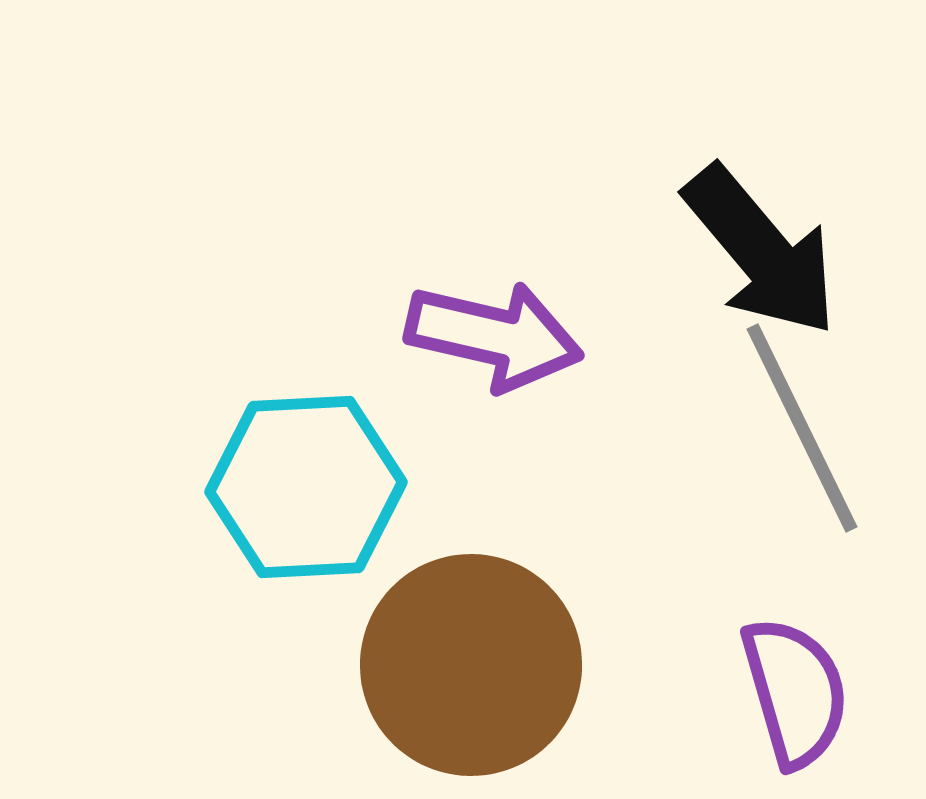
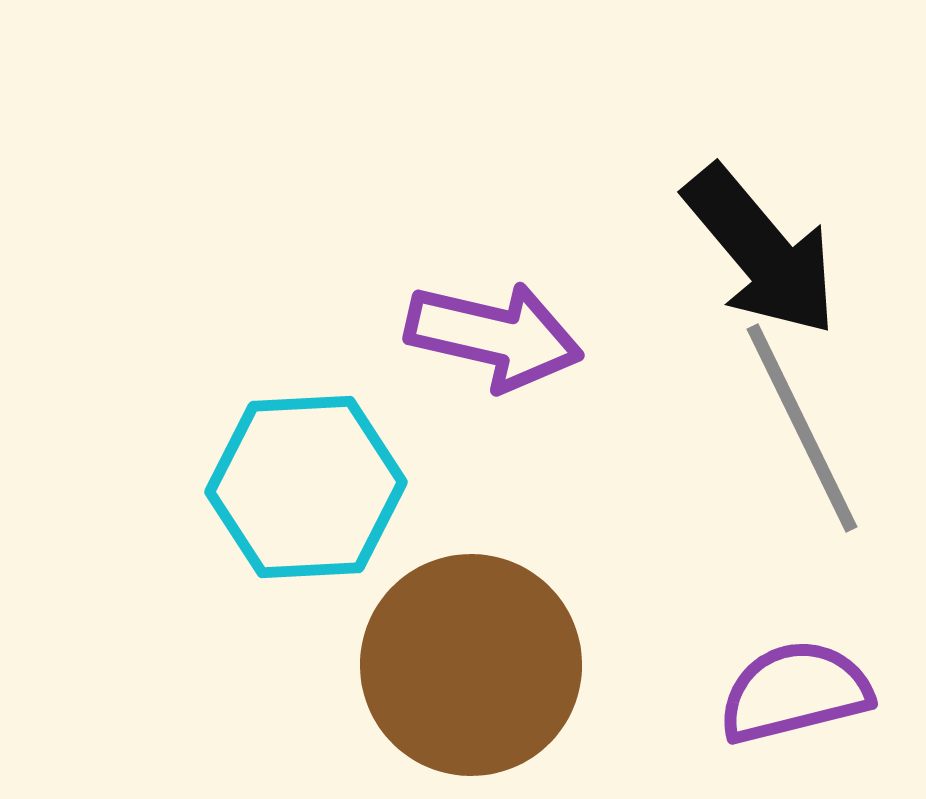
purple semicircle: rotated 88 degrees counterclockwise
